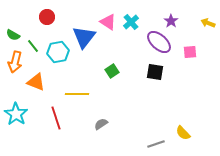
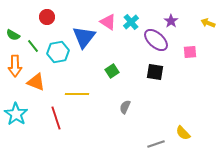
purple ellipse: moved 3 px left, 2 px up
orange arrow: moved 4 px down; rotated 15 degrees counterclockwise
gray semicircle: moved 24 px right, 17 px up; rotated 32 degrees counterclockwise
